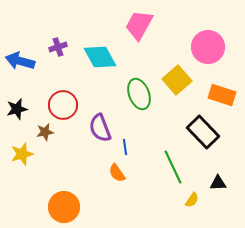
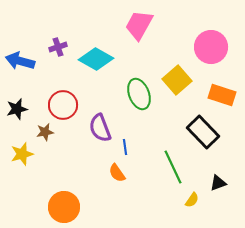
pink circle: moved 3 px right
cyan diamond: moved 4 px left, 2 px down; rotated 32 degrees counterclockwise
black triangle: rotated 18 degrees counterclockwise
